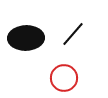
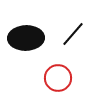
red circle: moved 6 px left
